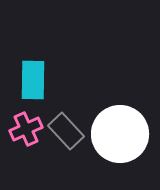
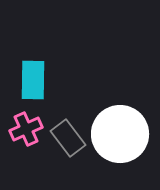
gray rectangle: moved 2 px right, 7 px down; rotated 6 degrees clockwise
